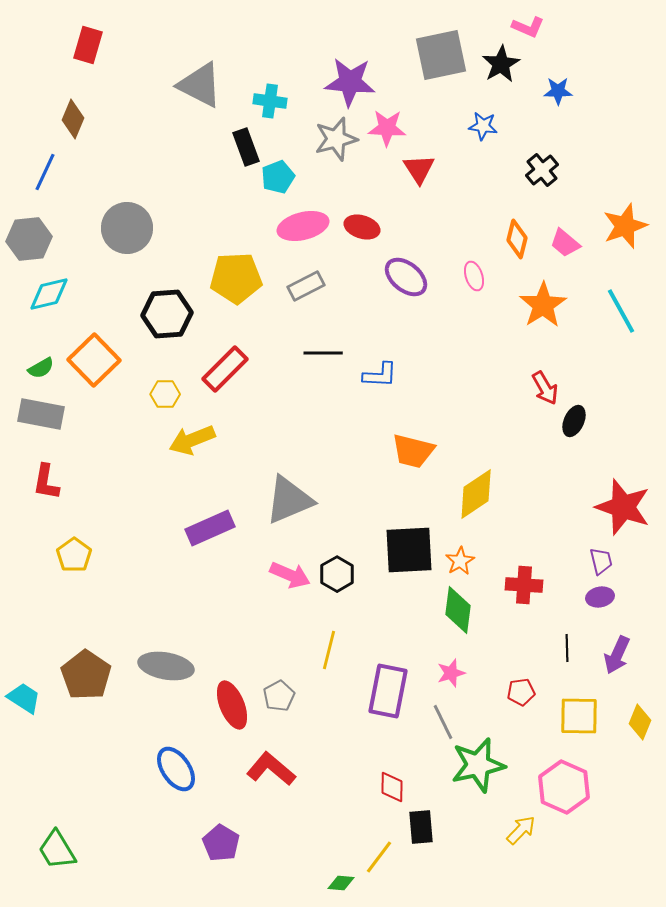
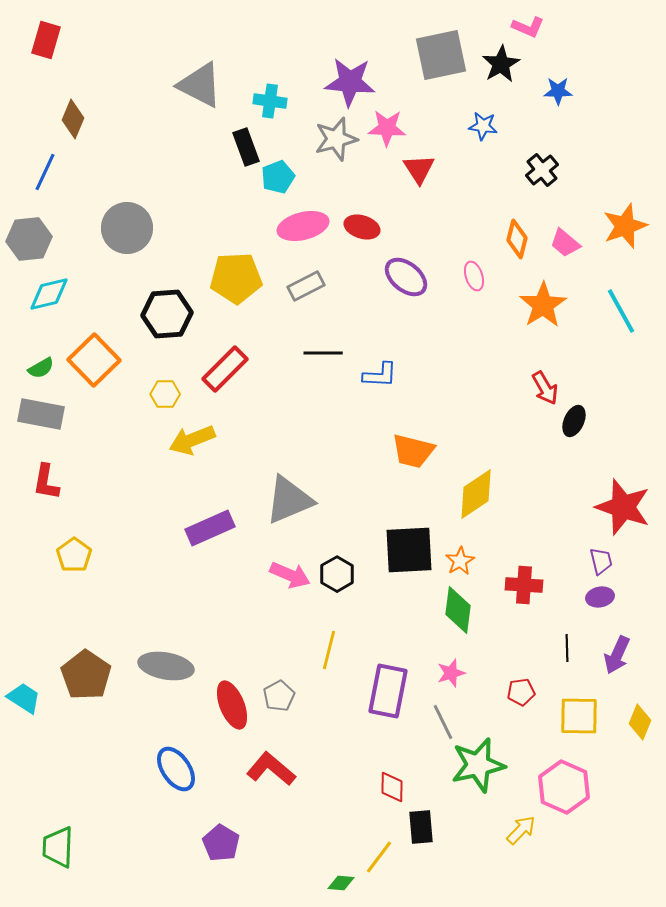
red rectangle at (88, 45): moved 42 px left, 5 px up
green trapezoid at (57, 850): moved 1 px right, 3 px up; rotated 33 degrees clockwise
